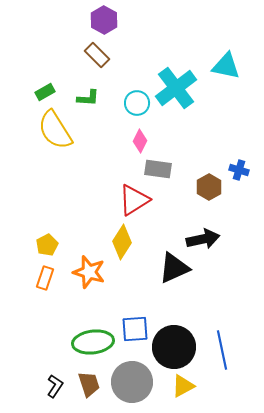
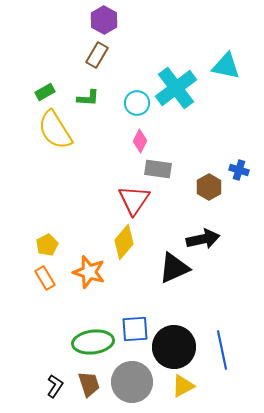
brown rectangle: rotated 75 degrees clockwise
red triangle: rotated 24 degrees counterclockwise
yellow diamond: moved 2 px right; rotated 8 degrees clockwise
orange rectangle: rotated 50 degrees counterclockwise
